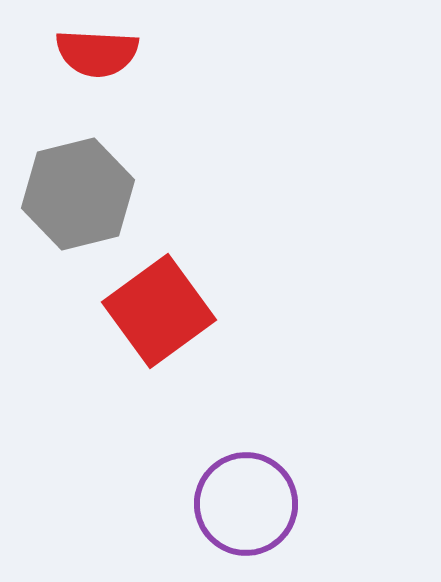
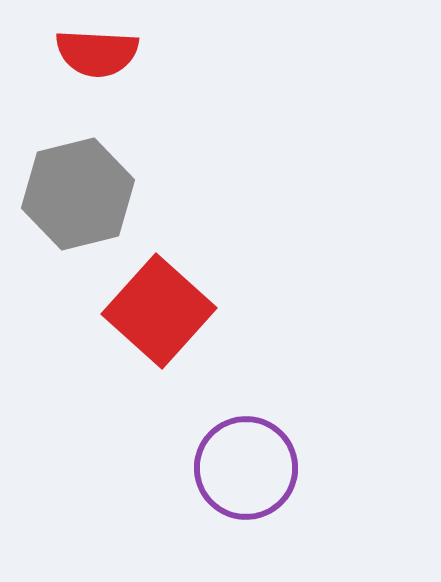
red square: rotated 12 degrees counterclockwise
purple circle: moved 36 px up
